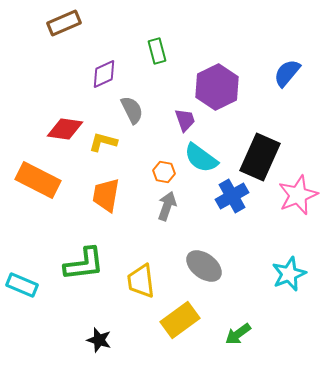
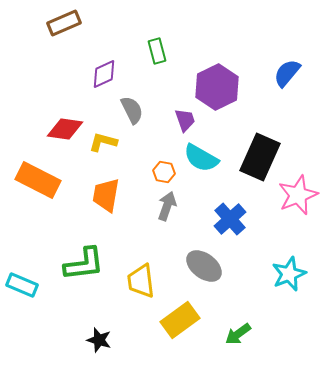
cyan semicircle: rotated 6 degrees counterclockwise
blue cross: moved 2 px left, 23 px down; rotated 12 degrees counterclockwise
